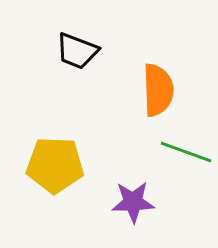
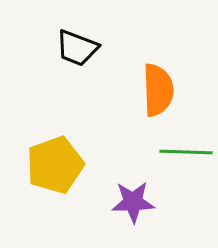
black trapezoid: moved 3 px up
green line: rotated 18 degrees counterclockwise
yellow pentagon: rotated 22 degrees counterclockwise
